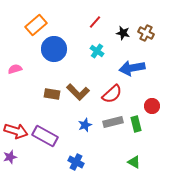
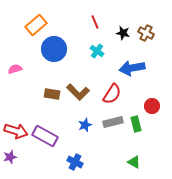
red line: rotated 64 degrees counterclockwise
red semicircle: rotated 15 degrees counterclockwise
blue cross: moved 1 px left
